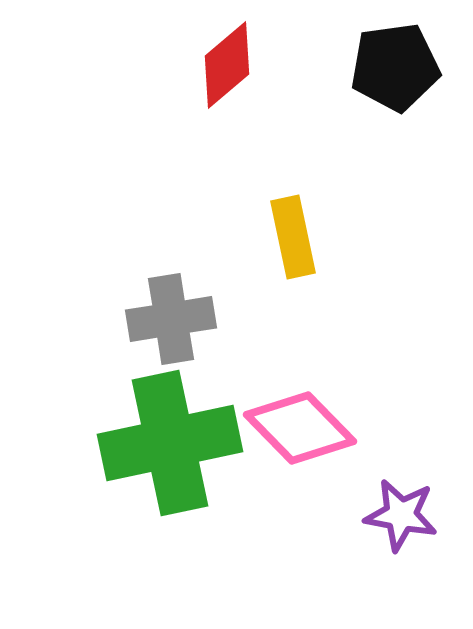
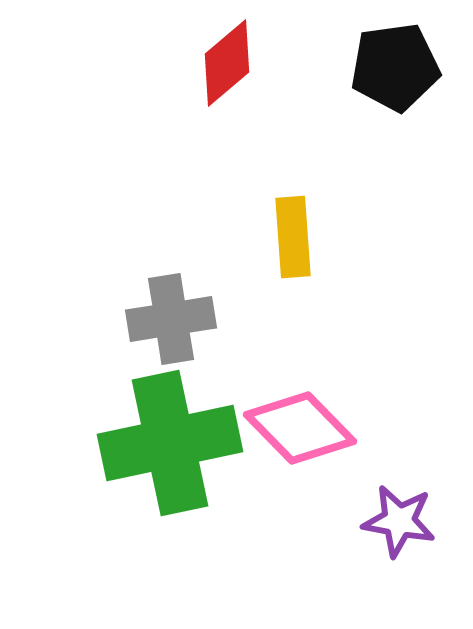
red diamond: moved 2 px up
yellow rectangle: rotated 8 degrees clockwise
purple star: moved 2 px left, 6 px down
